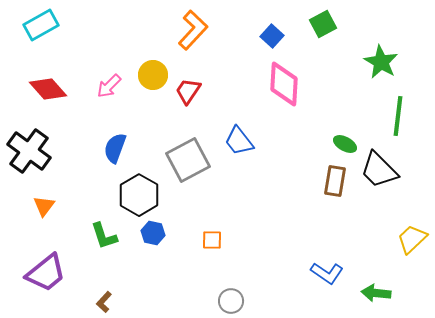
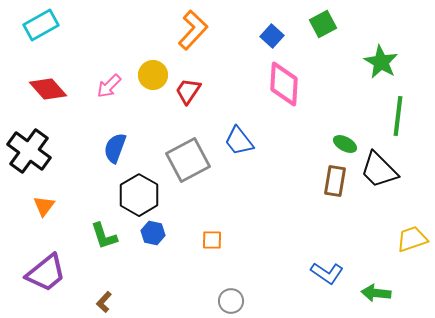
yellow trapezoid: rotated 24 degrees clockwise
